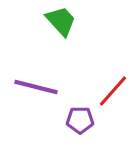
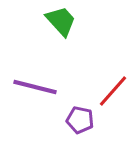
purple line: moved 1 px left
purple pentagon: rotated 12 degrees clockwise
